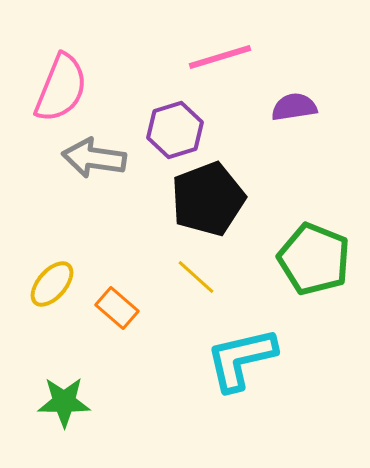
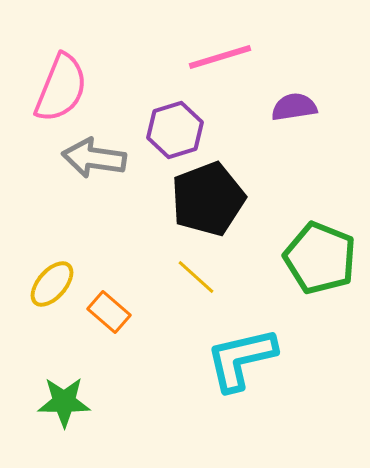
green pentagon: moved 6 px right, 1 px up
orange rectangle: moved 8 px left, 4 px down
